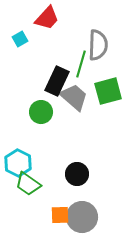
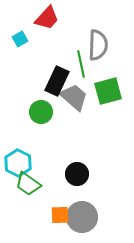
green line: rotated 28 degrees counterclockwise
